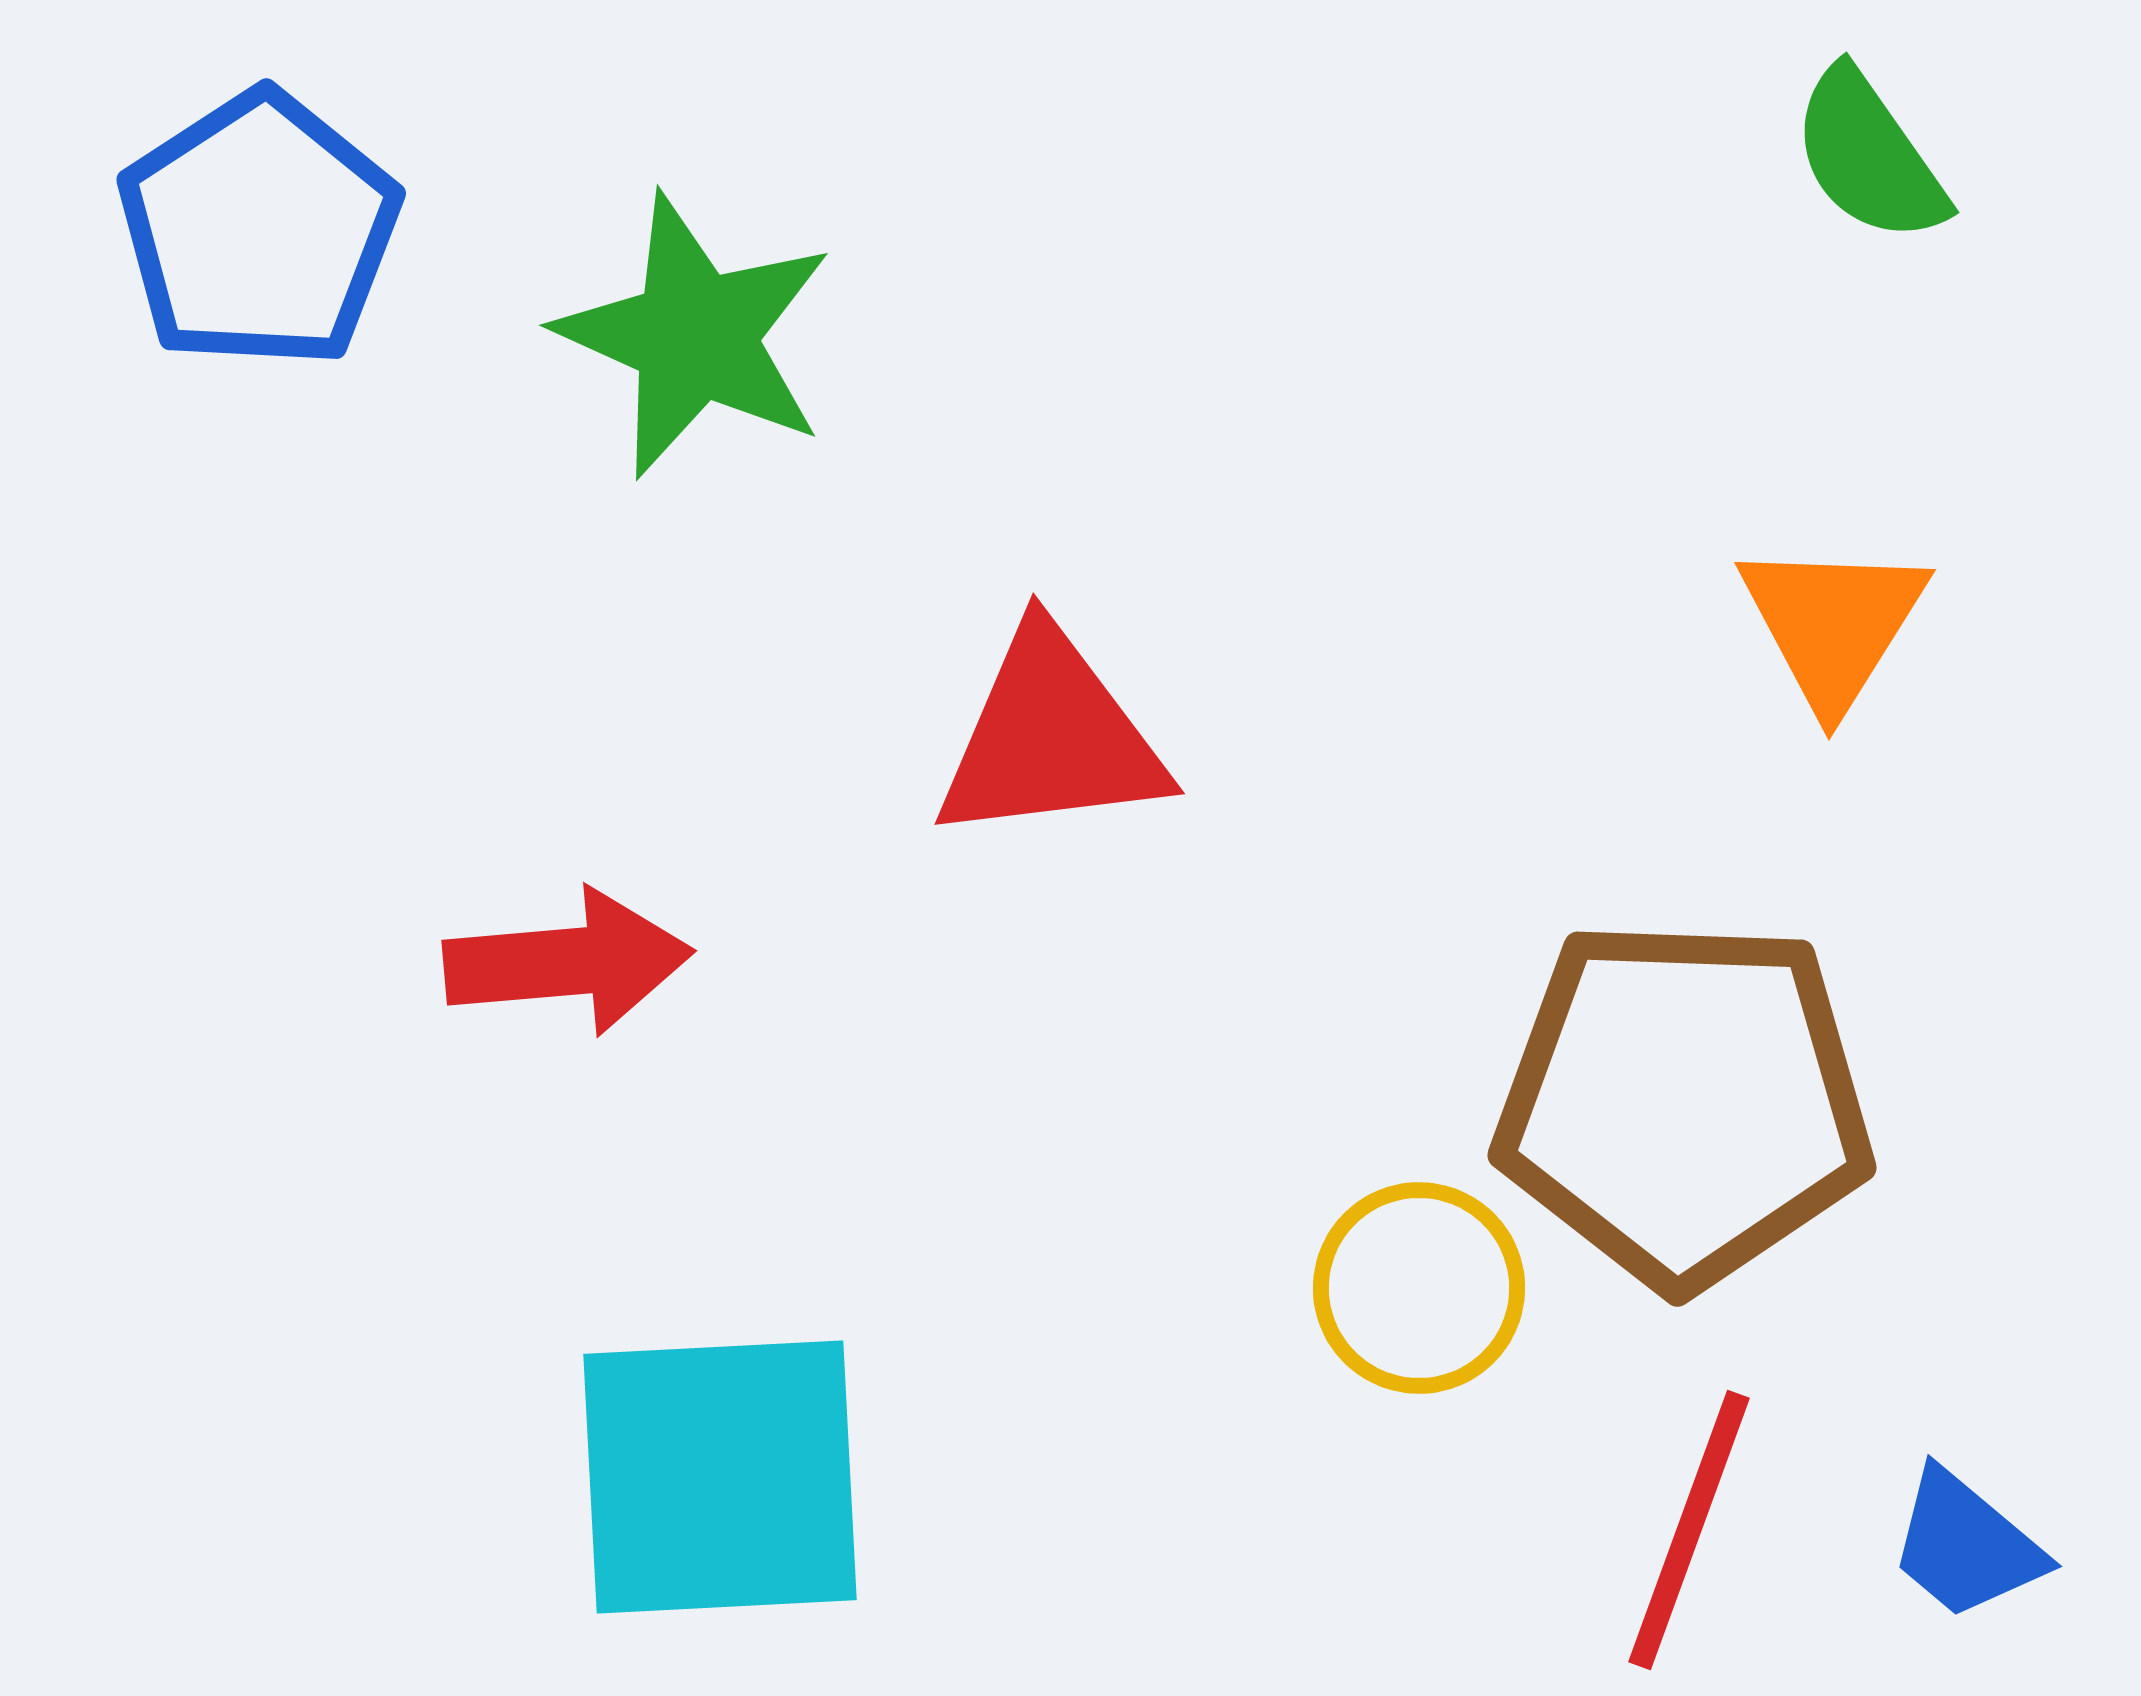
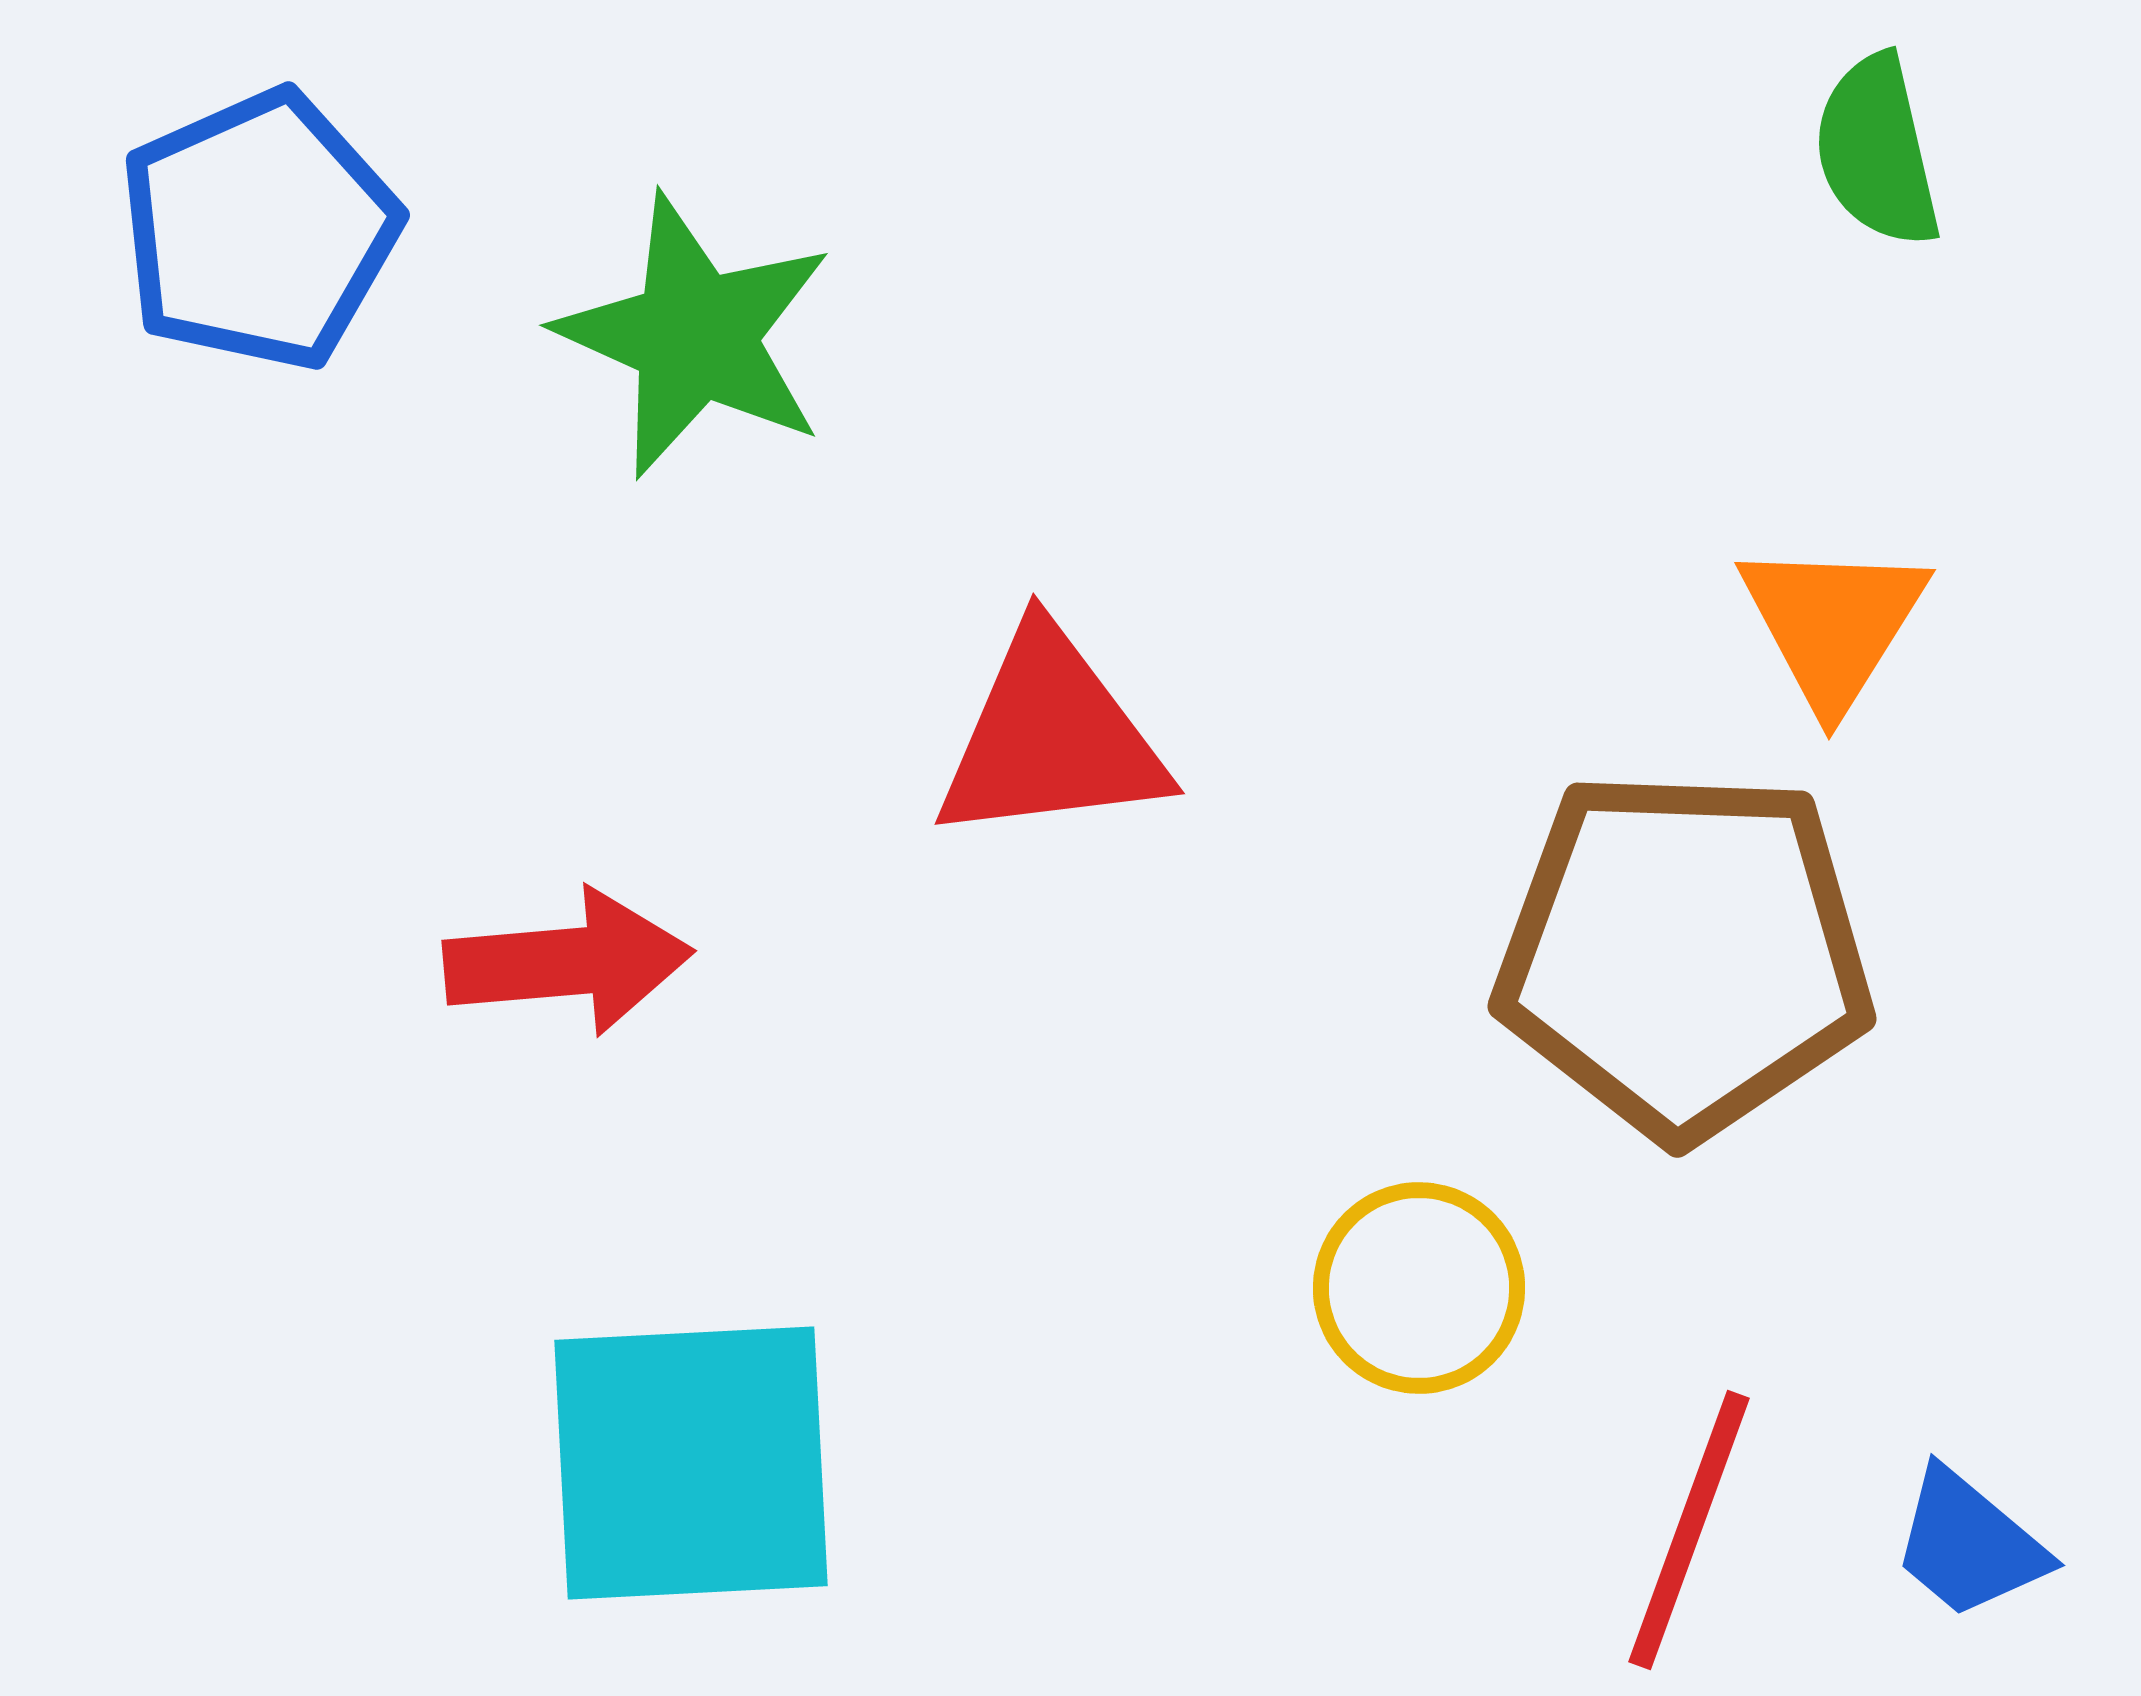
green semicircle: moved 8 px right, 5 px up; rotated 22 degrees clockwise
blue pentagon: rotated 9 degrees clockwise
brown pentagon: moved 149 px up
cyan square: moved 29 px left, 14 px up
blue trapezoid: moved 3 px right, 1 px up
